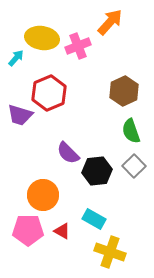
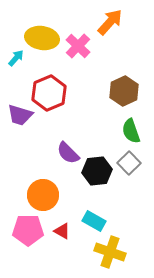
pink cross: rotated 25 degrees counterclockwise
gray square: moved 5 px left, 3 px up
cyan rectangle: moved 2 px down
